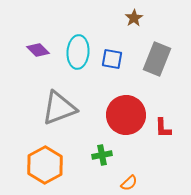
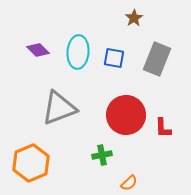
blue square: moved 2 px right, 1 px up
orange hexagon: moved 14 px left, 2 px up; rotated 6 degrees clockwise
